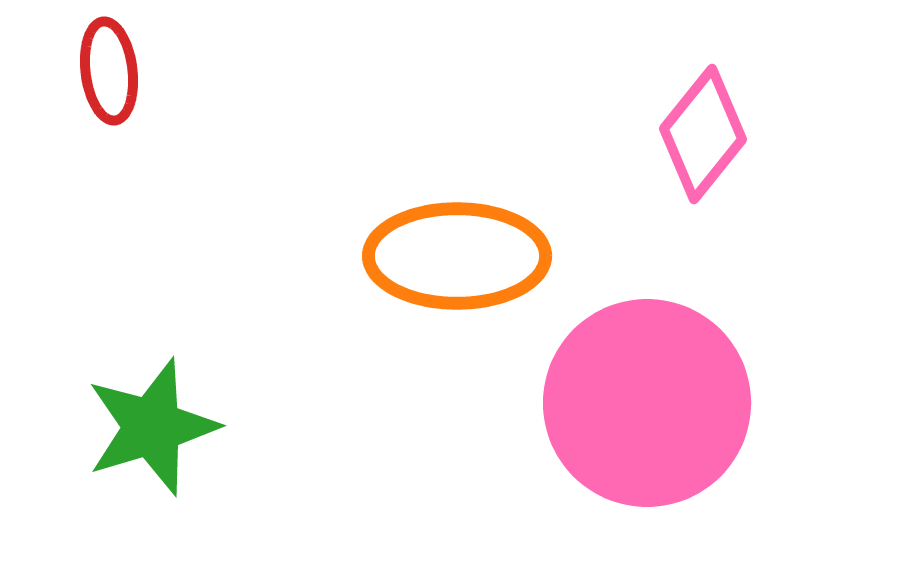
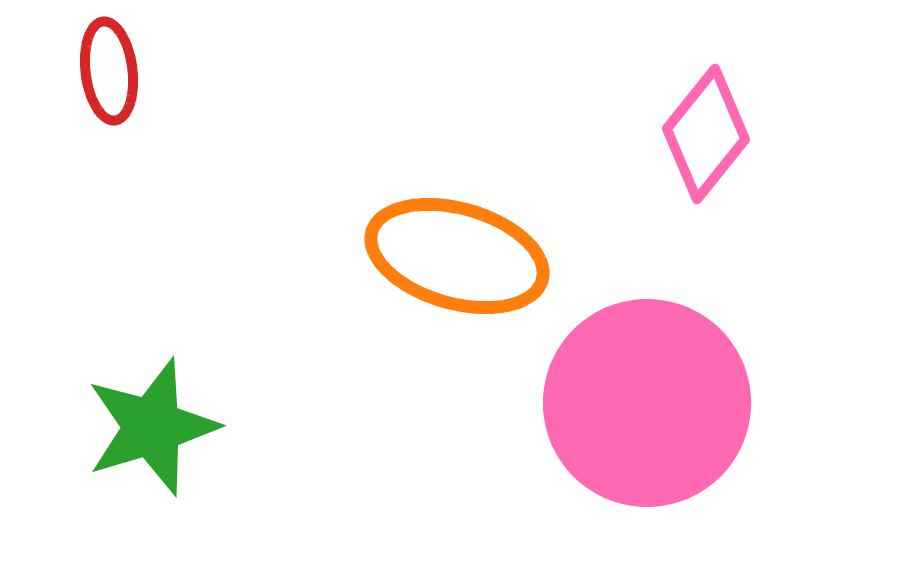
pink diamond: moved 3 px right
orange ellipse: rotated 16 degrees clockwise
